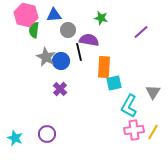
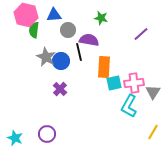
purple line: moved 2 px down
pink cross: moved 47 px up
